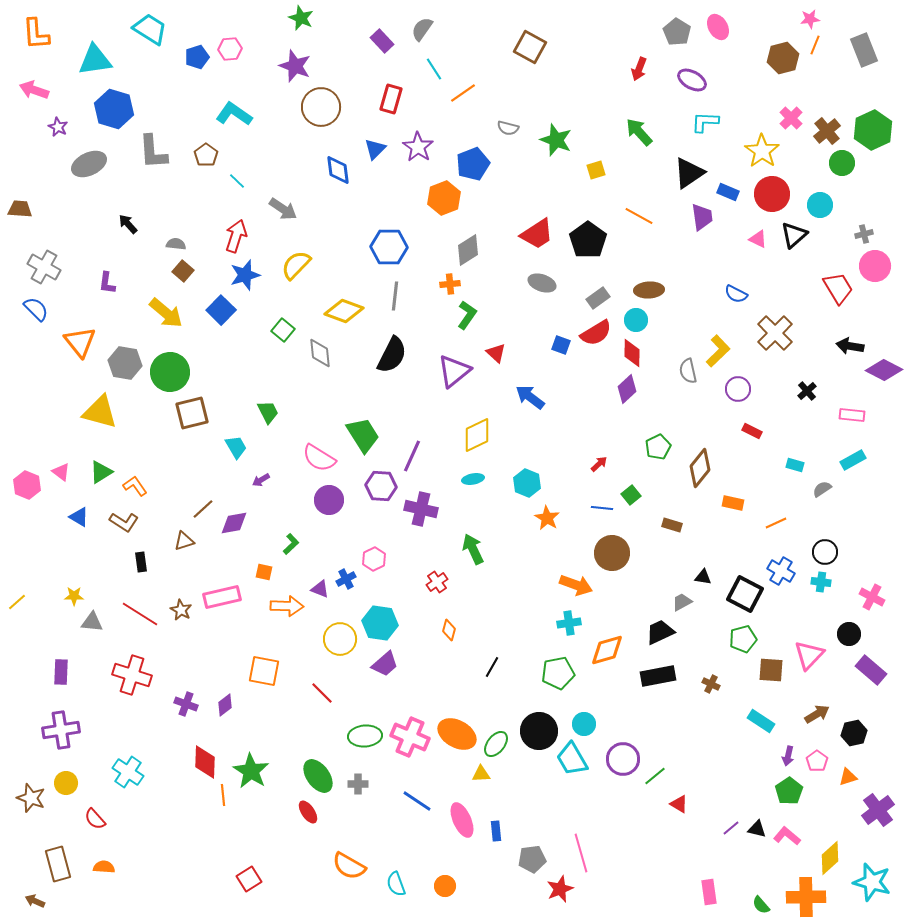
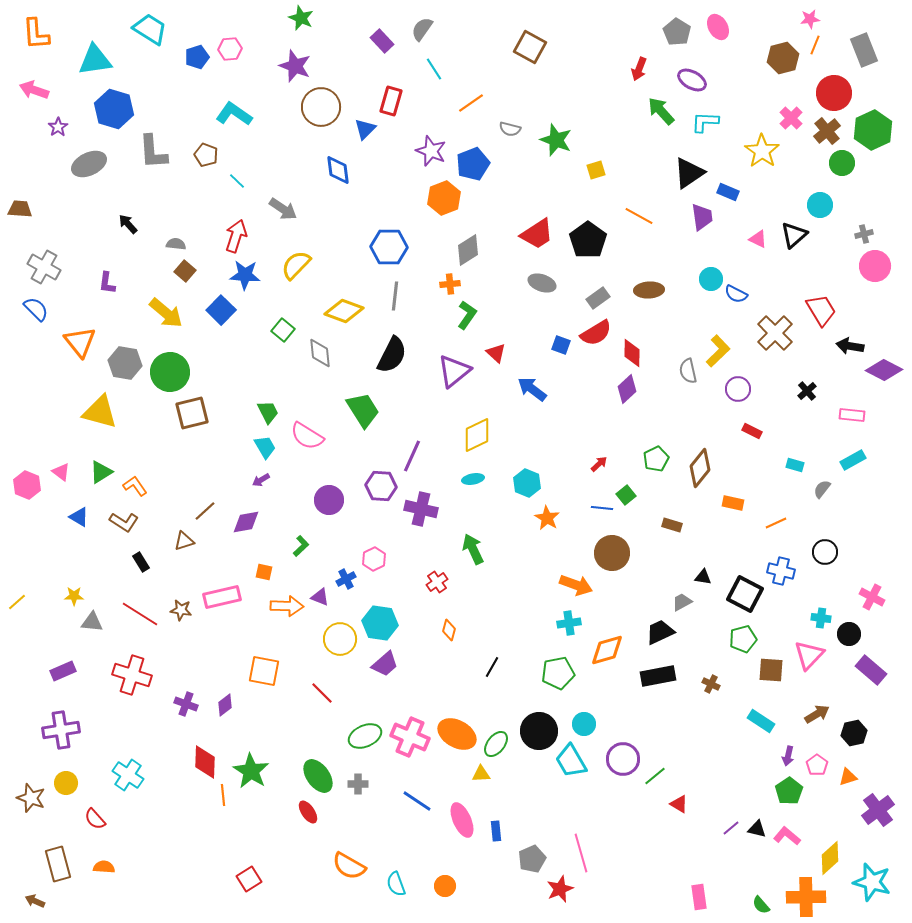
orange line at (463, 93): moved 8 px right, 10 px down
red rectangle at (391, 99): moved 2 px down
purple star at (58, 127): rotated 12 degrees clockwise
gray semicircle at (508, 128): moved 2 px right, 1 px down
green arrow at (639, 132): moved 22 px right, 21 px up
purple star at (418, 147): moved 13 px right, 4 px down; rotated 12 degrees counterclockwise
blue triangle at (375, 149): moved 10 px left, 20 px up
brown pentagon at (206, 155): rotated 15 degrees counterclockwise
red circle at (772, 194): moved 62 px right, 101 px up
brown square at (183, 271): moved 2 px right
blue star at (245, 275): rotated 20 degrees clockwise
red trapezoid at (838, 288): moved 17 px left, 22 px down
cyan circle at (636, 320): moved 75 px right, 41 px up
blue arrow at (530, 397): moved 2 px right, 8 px up
green trapezoid at (363, 435): moved 25 px up
cyan trapezoid at (236, 447): moved 29 px right
green pentagon at (658, 447): moved 2 px left, 12 px down
pink semicircle at (319, 458): moved 12 px left, 22 px up
gray semicircle at (822, 489): rotated 18 degrees counterclockwise
green square at (631, 495): moved 5 px left
brown line at (203, 509): moved 2 px right, 2 px down
purple diamond at (234, 523): moved 12 px right, 1 px up
green L-shape at (291, 544): moved 10 px right, 2 px down
black rectangle at (141, 562): rotated 24 degrees counterclockwise
blue cross at (781, 571): rotated 16 degrees counterclockwise
cyan cross at (821, 582): moved 36 px down
purple triangle at (320, 589): moved 8 px down
brown star at (181, 610): rotated 20 degrees counterclockwise
purple rectangle at (61, 672): moved 2 px right, 1 px up; rotated 65 degrees clockwise
green ellipse at (365, 736): rotated 20 degrees counterclockwise
cyan trapezoid at (572, 759): moved 1 px left, 2 px down
pink pentagon at (817, 761): moved 4 px down
cyan cross at (128, 772): moved 3 px down
gray pentagon at (532, 859): rotated 16 degrees counterclockwise
pink rectangle at (709, 892): moved 10 px left, 5 px down
